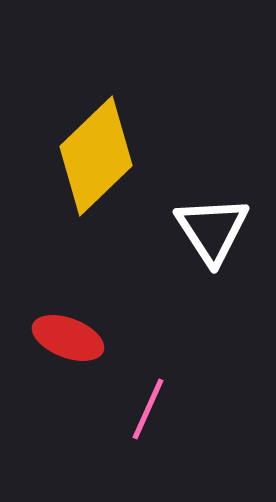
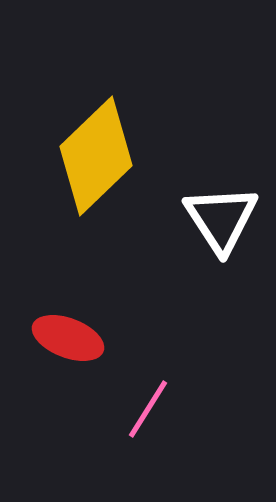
white triangle: moved 9 px right, 11 px up
pink line: rotated 8 degrees clockwise
